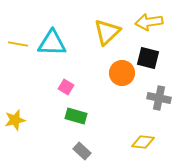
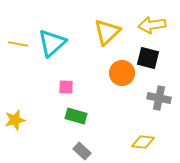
yellow arrow: moved 3 px right, 3 px down
cyan triangle: rotated 44 degrees counterclockwise
pink square: rotated 28 degrees counterclockwise
